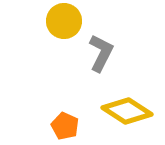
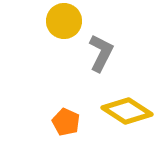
orange pentagon: moved 1 px right, 4 px up
